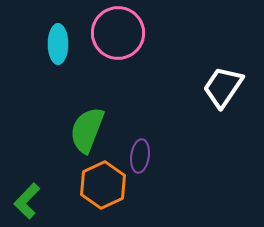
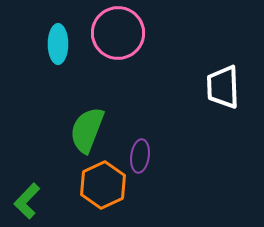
white trapezoid: rotated 36 degrees counterclockwise
